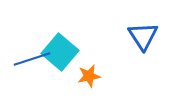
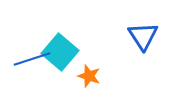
orange star: rotated 30 degrees clockwise
